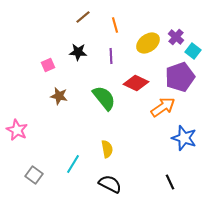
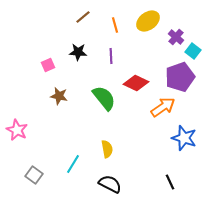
yellow ellipse: moved 22 px up
